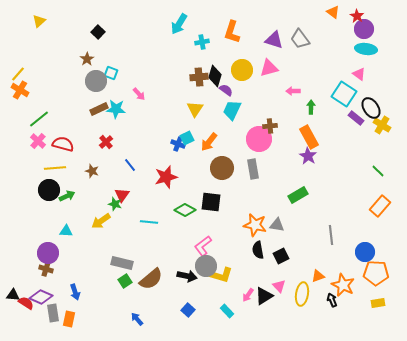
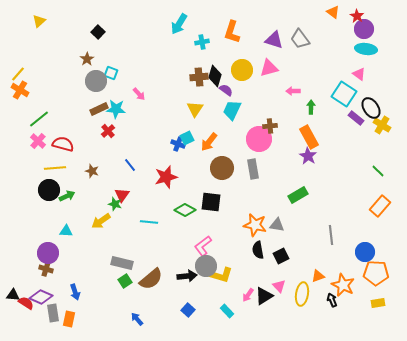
red cross at (106, 142): moved 2 px right, 11 px up
black arrow at (187, 276): rotated 18 degrees counterclockwise
